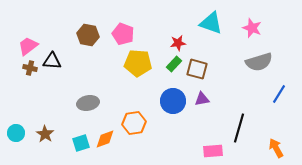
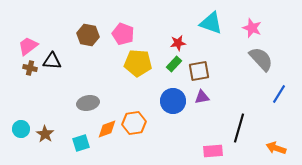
gray semicircle: moved 2 px right, 3 px up; rotated 116 degrees counterclockwise
brown square: moved 2 px right, 2 px down; rotated 25 degrees counterclockwise
purple triangle: moved 2 px up
cyan circle: moved 5 px right, 4 px up
orange diamond: moved 2 px right, 10 px up
orange arrow: rotated 42 degrees counterclockwise
